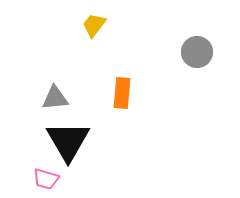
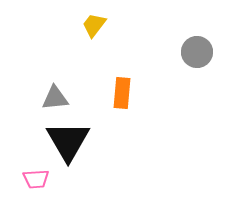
pink trapezoid: moved 10 px left; rotated 20 degrees counterclockwise
